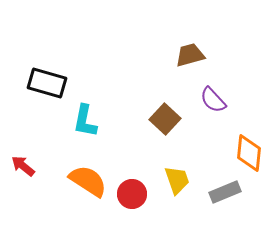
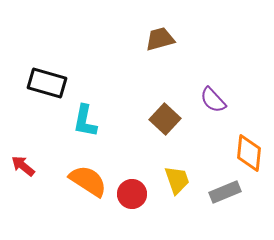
brown trapezoid: moved 30 px left, 16 px up
